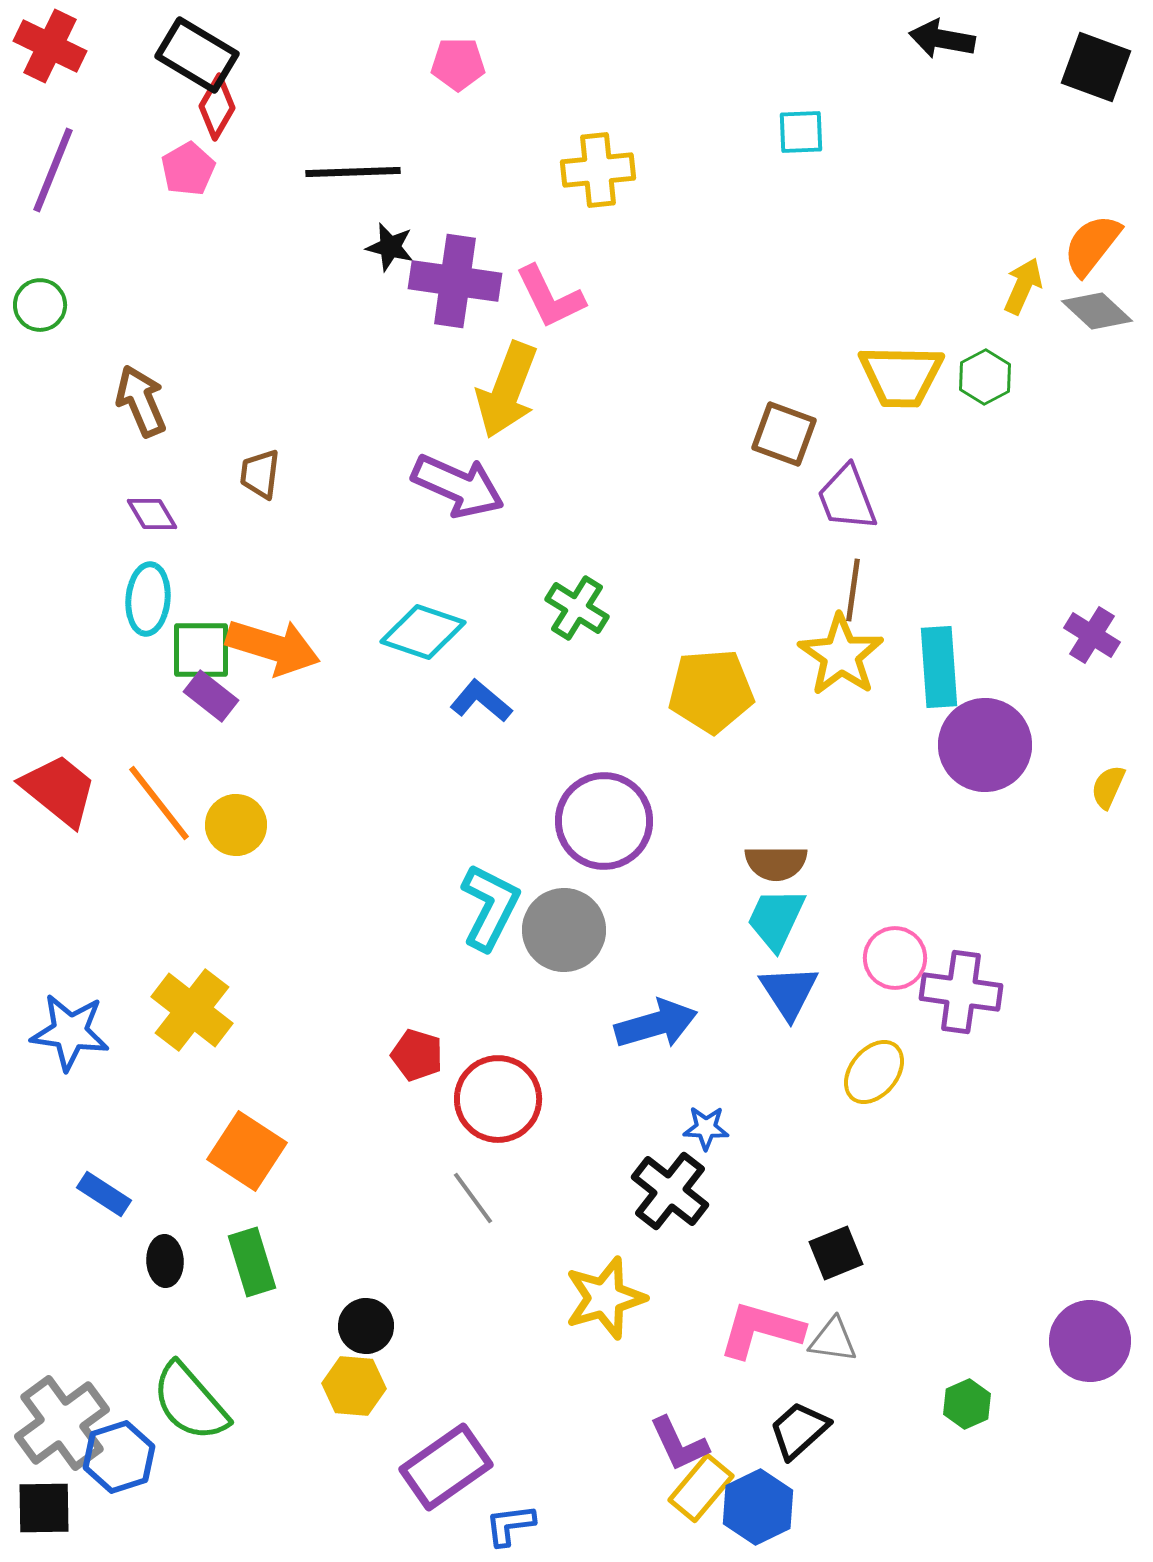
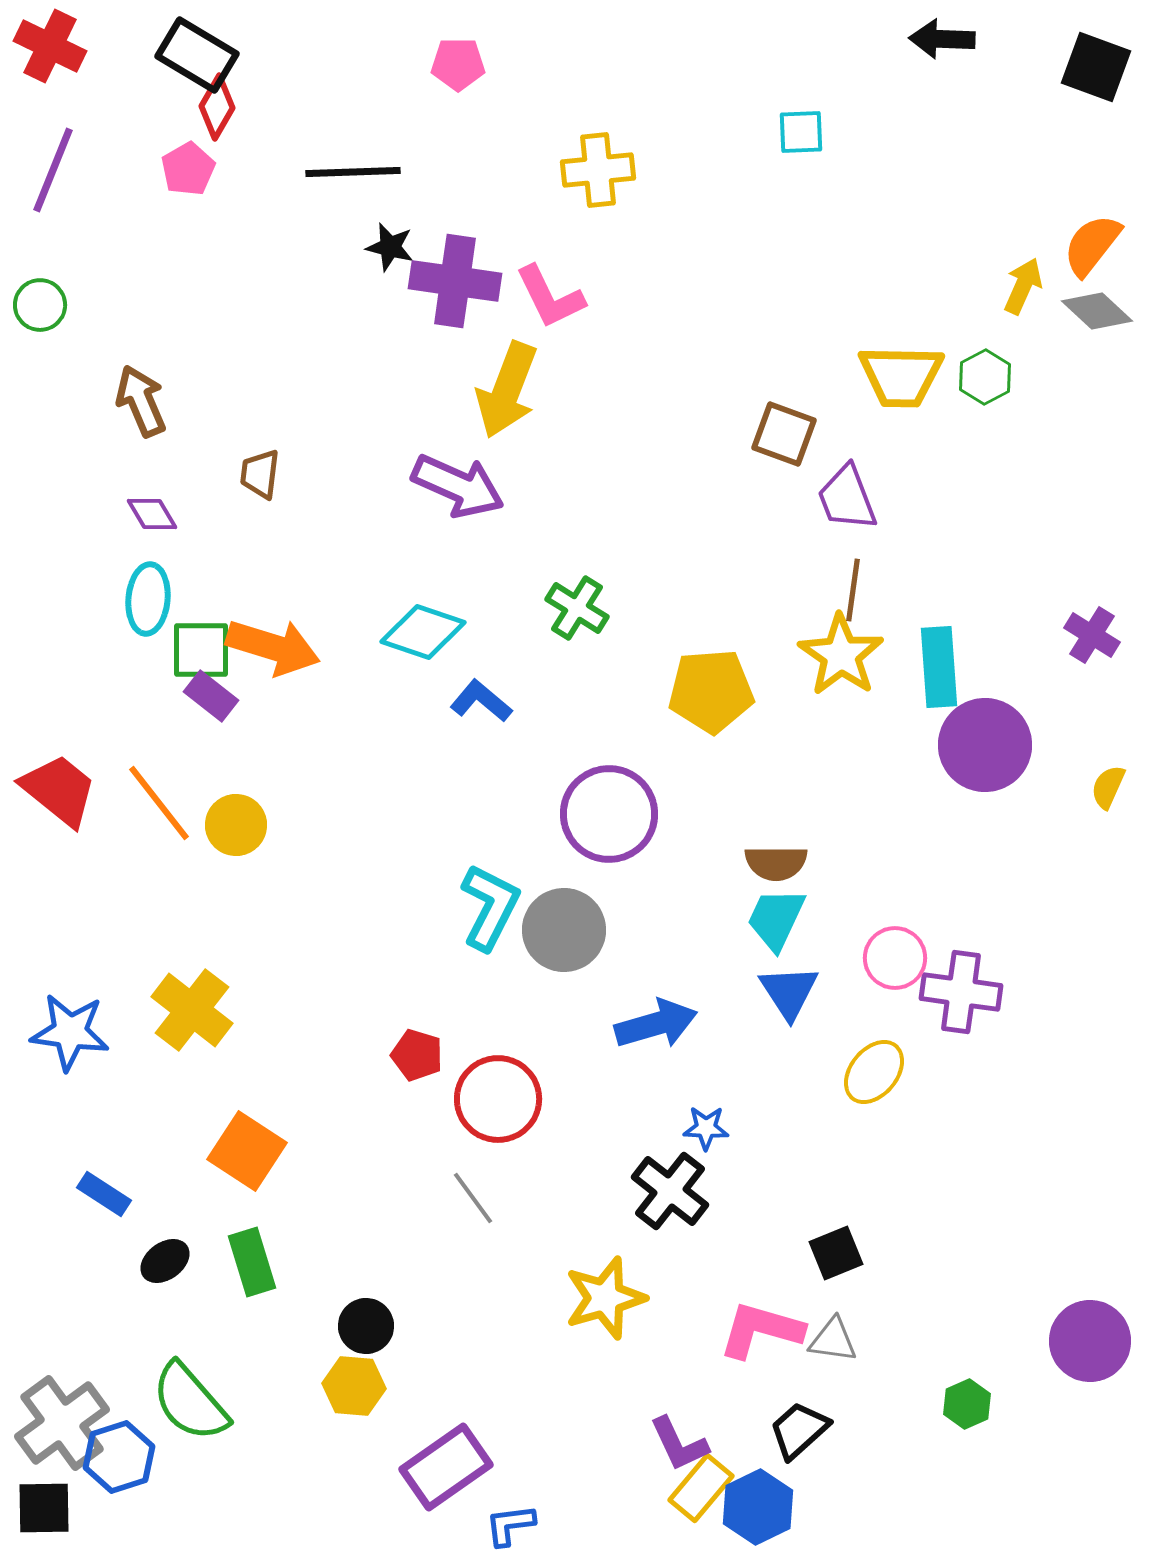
black arrow at (942, 39): rotated 8 degrees counterclockwise
purple circle at (604, 821): moved 5 px right, 7 px up
black ellipse at (165, 1261): rotated 57 degrees clockwise
